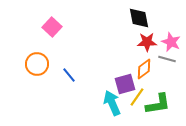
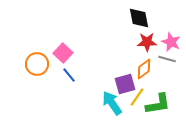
pink square: moved 11 px right, 26 px down
cyan arrow: rotated 10 degrees counterclockwise
